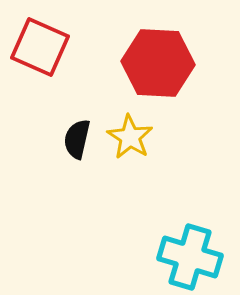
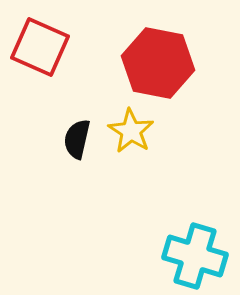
red hexagon: rotated 8 degrees clockwise
yellow star: moved 1 px right, 6 px up
cyan cross: moved 5 px right, 1 px up
